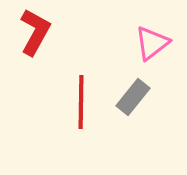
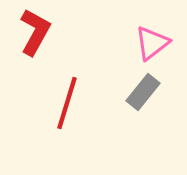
gray rectangle: moved 10 px right, 5 px up
red line: moved 14 px left, 1 px down; rotated 16 degrees clockwise
